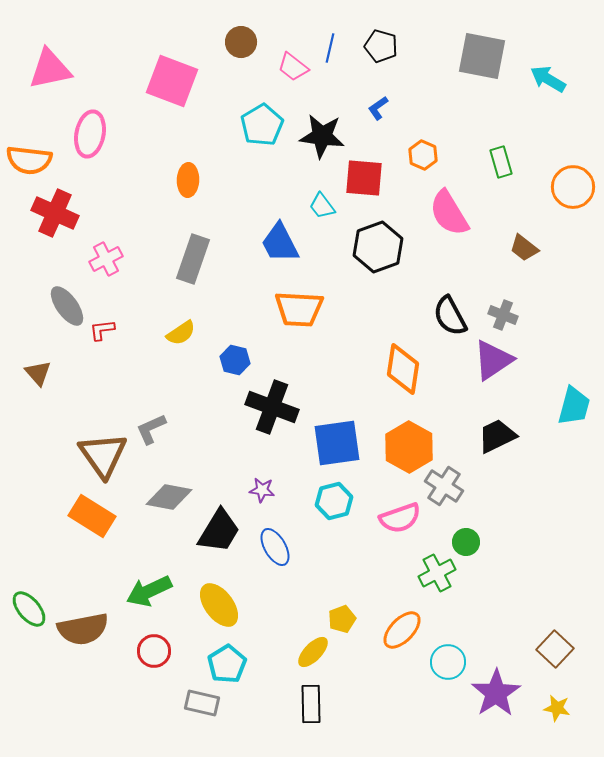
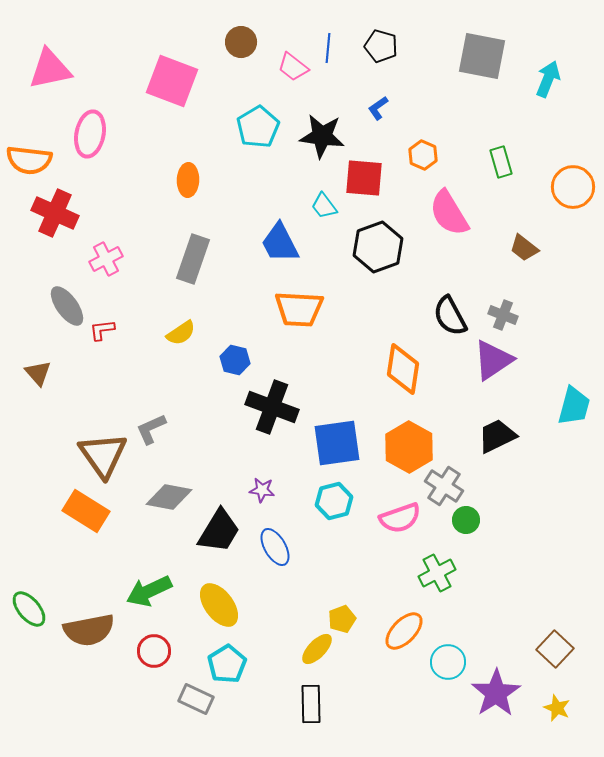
blue line at (330, 48): moved 2 px left; rotated 8 degrees counterclockwise
cyan arrow at (548, 79): rotated 81 degrees clockwise
cyan pentagon at (262, 125): moved 4 px left, 2 px down
cyan trapezoid at (322, 206): moved 2 px right
orange rectangle at (92, 516): moved 6 px left, 5 px up
green circle at (466, 542): moved 22 px up
brown semicircle at (83, 629): moved 6 px right, 1 px down
orange ellipse at (402, 630): moved 2 px right, 1 px down
yellow ellipse at (313, 652): moved 4 px right, 3 px up
gray rectangle at (202, 703): moved 6 px left, 4 px up; rotated 12 degrees clockwise
yellow star at (557, 708): rotated 12 degrees clockwise
